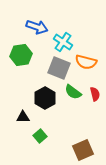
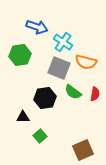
green hexagon: moved 1 px left
red semicircle: rotated 24 degrees clockwise
black hexagon: rotated 20 degrees clockwise
